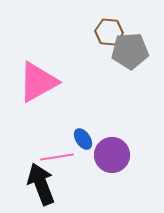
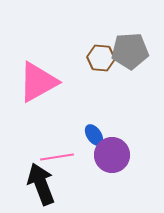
brown hexagon: moved 8 px left, 26 px down
blue ellipse: moved 11 px right, 4 px up
